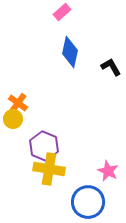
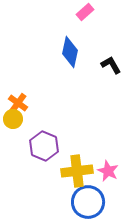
pink rectangle: moved 23 px right
black L-shape: moved 2 px up
yellow cross: moved 28 px right, 2 px down; rotated 16 degrees counterclockwise
